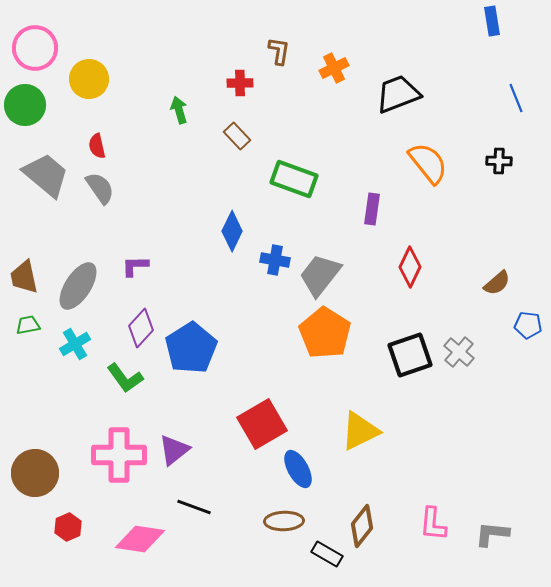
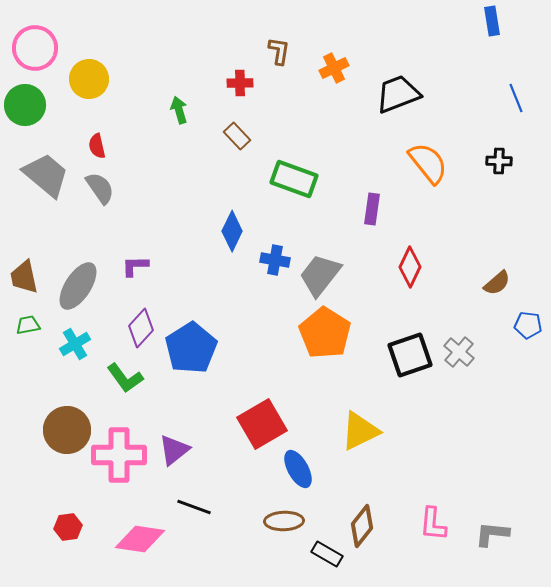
brown circle at (35, 473): moved 32 px right, 43 px up
red hexagon at (68, 527): rotated 16 degrees clockwise
